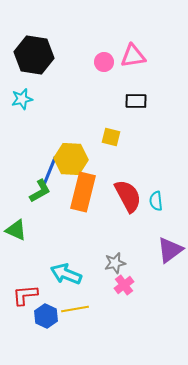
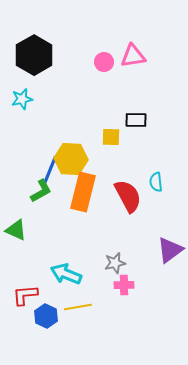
black hexagon: rotated 21 degrees clockwise
black rectangle: moved 19 px down
yellow square: rotated 12 degrees counterclockwise
green L-shape: moved 1 px right
cyan semicircle: moved 19 px up
pink cross: rotated 36 degrees clockwise
yellow line: moved 3 px right, 2 px up
